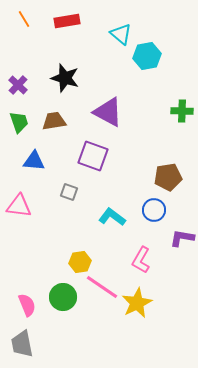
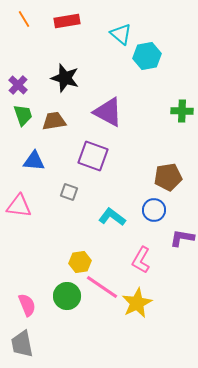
green trapezoid: moved 4 px right, 7 px up
green circle: moved 4 px right, 1 px up
